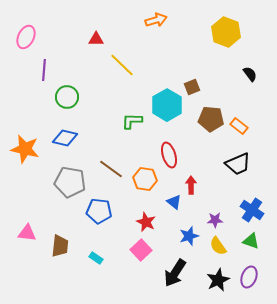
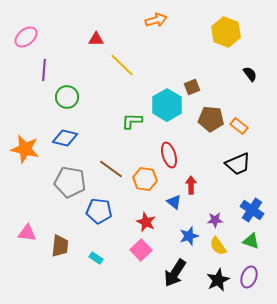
pink ellipse: rotated 25 degrees clockwise
